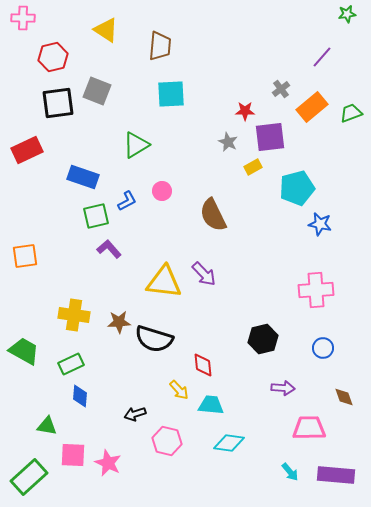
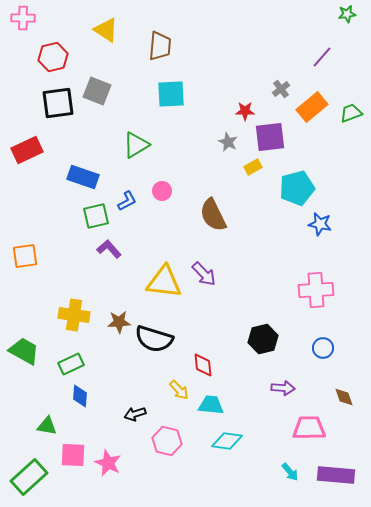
cyan diamond at (229, 443): moved 2 px left, 2 px up
